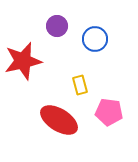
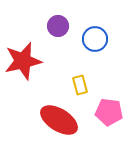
purple circle: moved 1 px right
